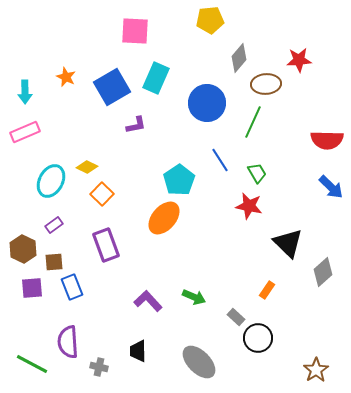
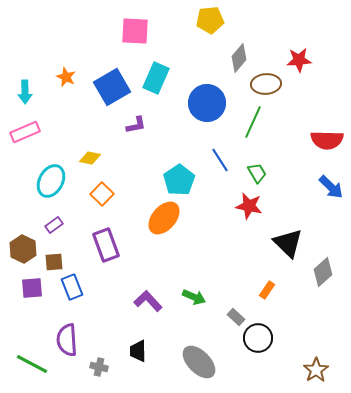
yellow diamond at (87, 167): moved 3 px right, 9 px up; rotated 15 degrees counterclockwise
purple semicircle at (68, 342): moved 1 px left, 2 px up
